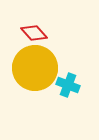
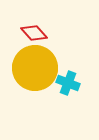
cyan cross: moved 2 px up
